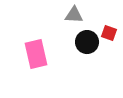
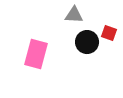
pink rectangle: rotated 28 degrees clockwise
